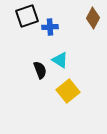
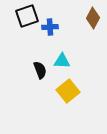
cyan triangle: moved 2 px right, 1 px down; rotated 30 degrees counterclockwise
